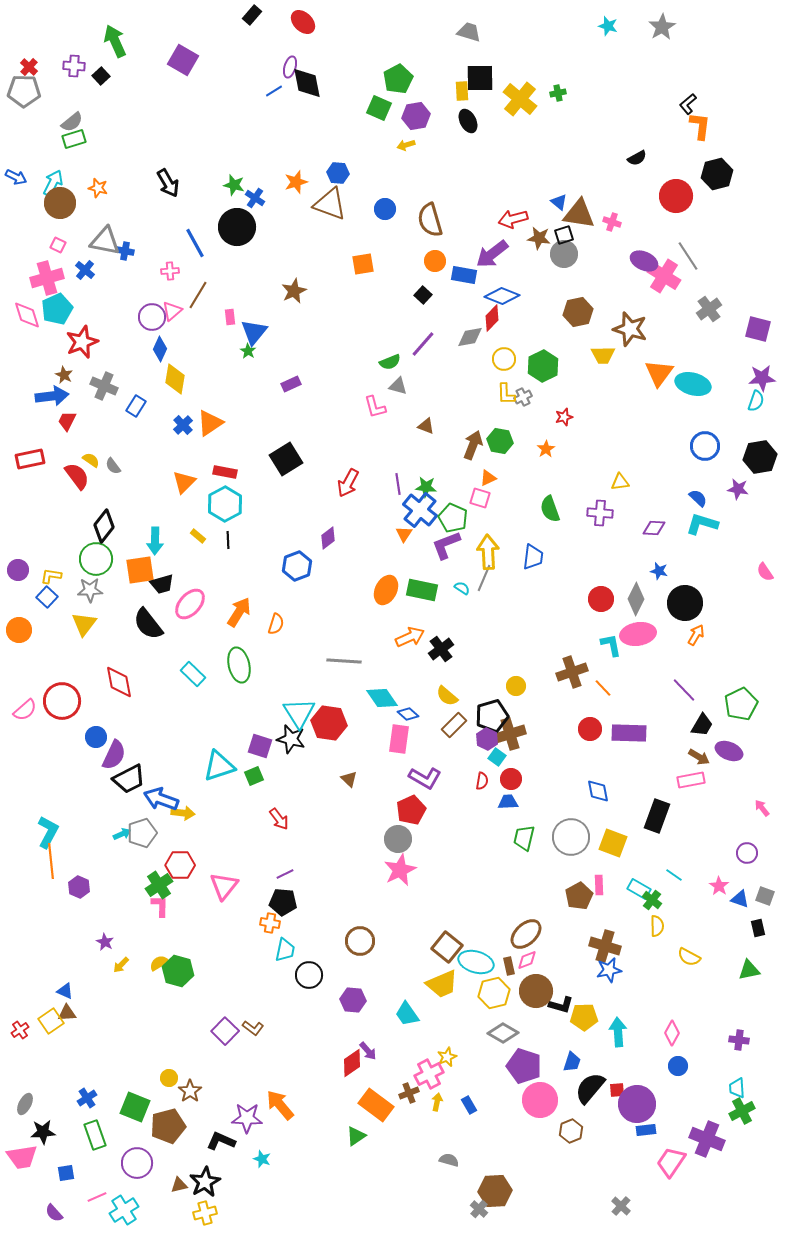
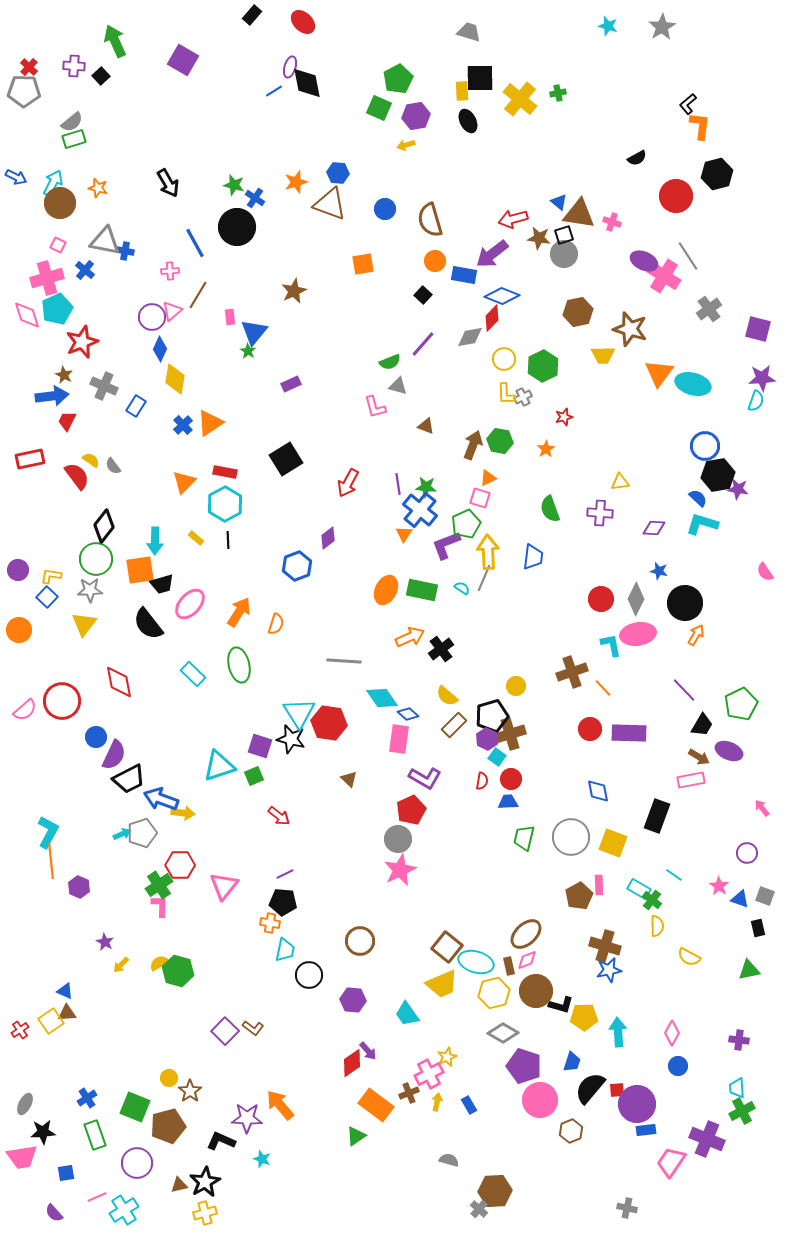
black hexagon at (760, 457): moved 42 px left, 18 px down
green pentagon at (453, 518): moved 13 px right, 6 px down; rotated 24 degrees clockwise
yellow rectangle at (198, 536): moved 2 px left, 2 px down
red arrow at (279, 819): moved 3 px up; rotated 15 degrees counterclockwise
gray cross at (621, 1206): moved 6 px right, 2 px down; rotated 30 degrees counterclockwise
